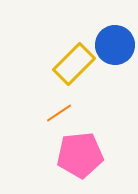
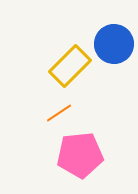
blue circle: moved 1 px left, 1 px up
yellow rectangle: moved 4 px left, 2 px down
